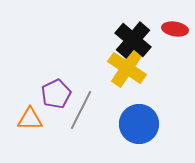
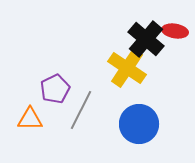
red ellipse: moved 2 px down
black cross: moved 13 px right, 1 px up
purple pentagon: moved 1 px left, 5 px up
